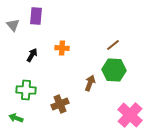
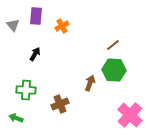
orange cross: moved 22 px up; rotated 32 degrees counterclockwise
black arrow: moved 3 px right, 1 px up
